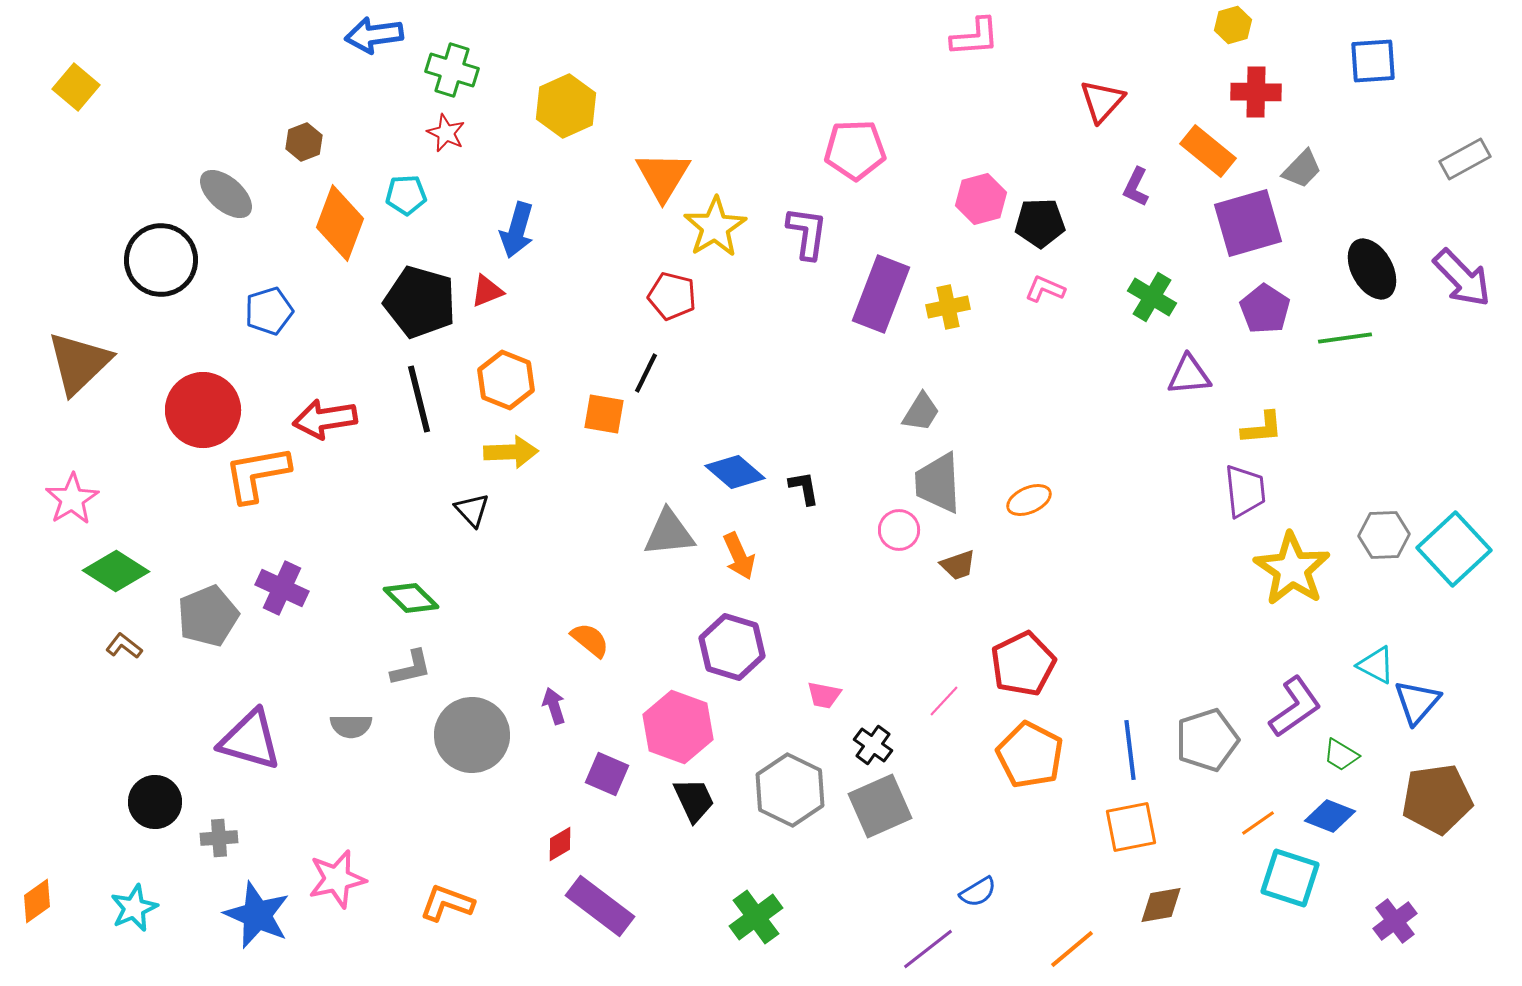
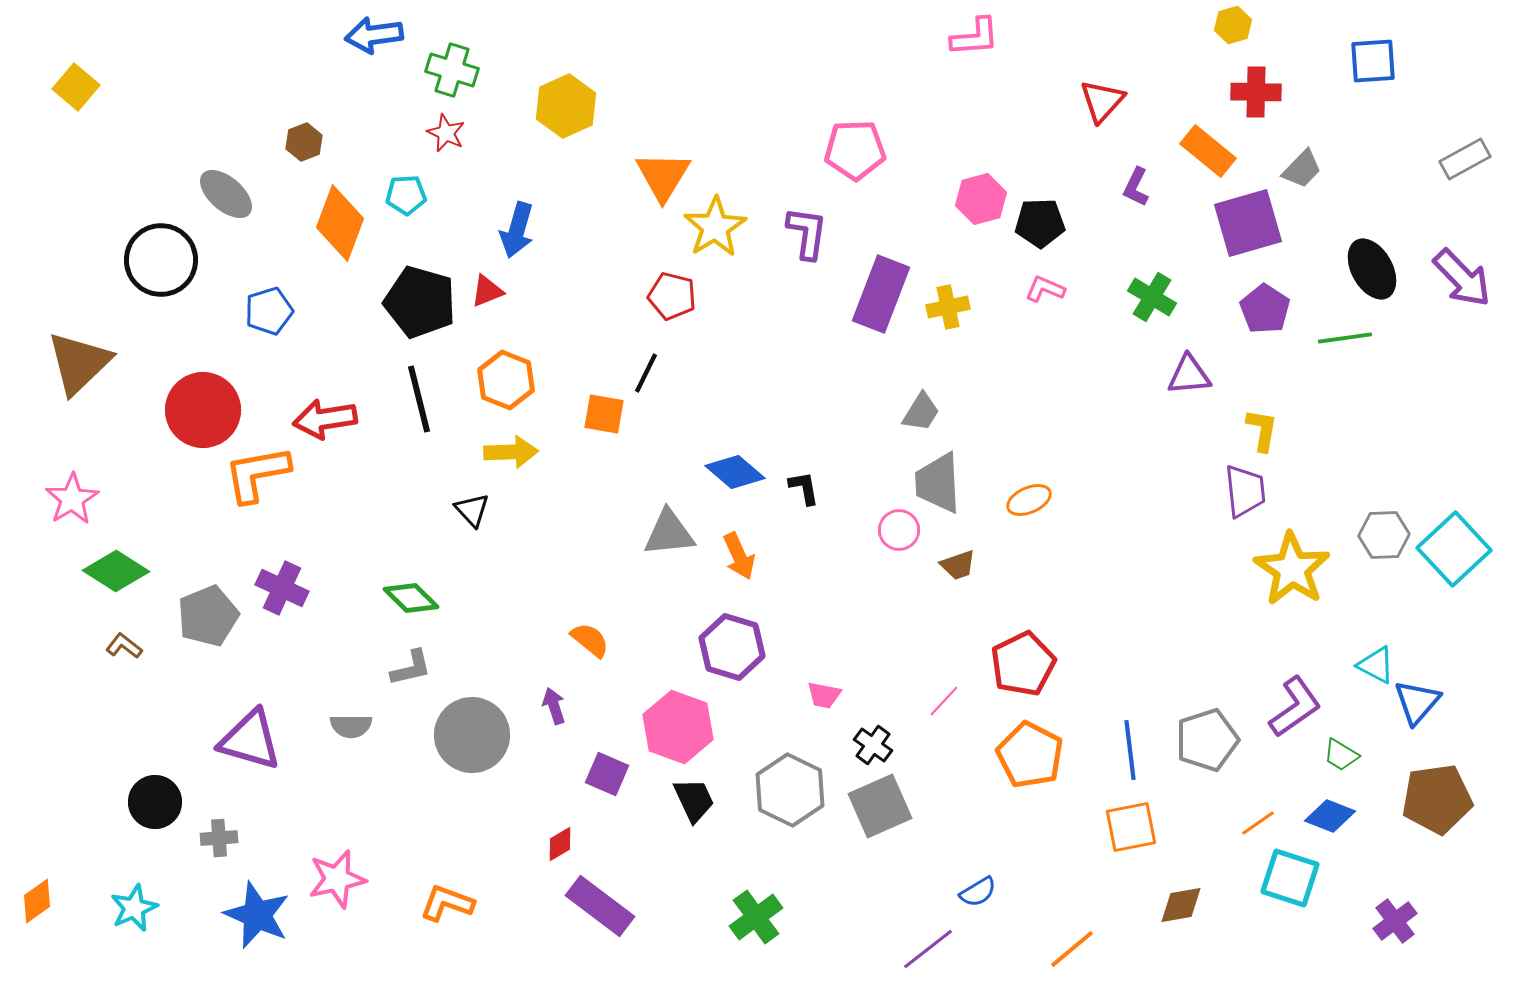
yellow L-shape at (1262, 428): moved 2 px down; rotated 75 degrees counterclockwise
brown diamond at (1161, 905): moved 20 px right
